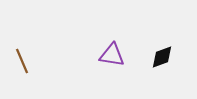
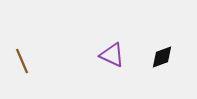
purple triangle: rotated 16 degrees clockwise
